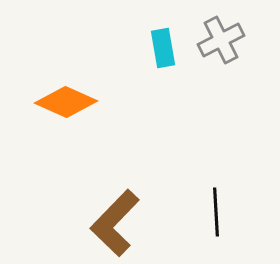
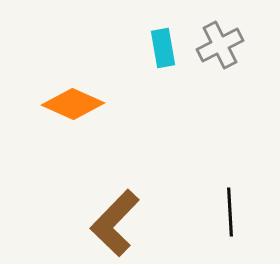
gray cross: moved 1 px left, 5 px down
orange diamond: moved 7 px right, 2 px down
black line: moved 14 px right
